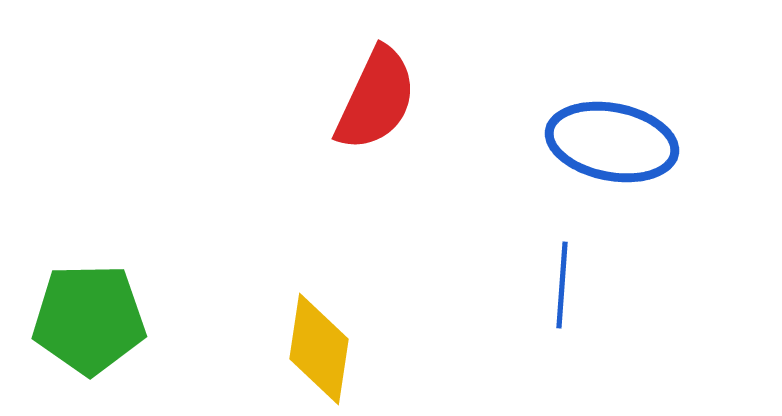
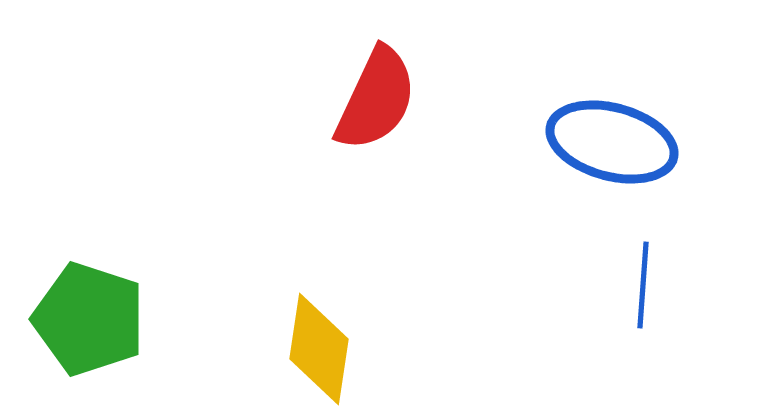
blue ellipse: rotated 4 degrees clockwise
blue line: moved 81 px right
green pentagon: rotated 19 degrees clockwise
